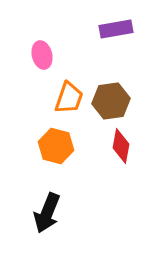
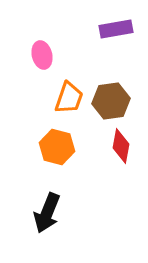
orange hexagon: moved 1 px right, 1 px down
